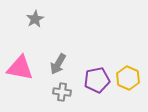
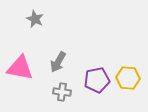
gray star: rotated 18 degrees counterclockwise
gray arrow: moved 2 px up
yellow hexagon: rotated 20 degrees counterclockwise
